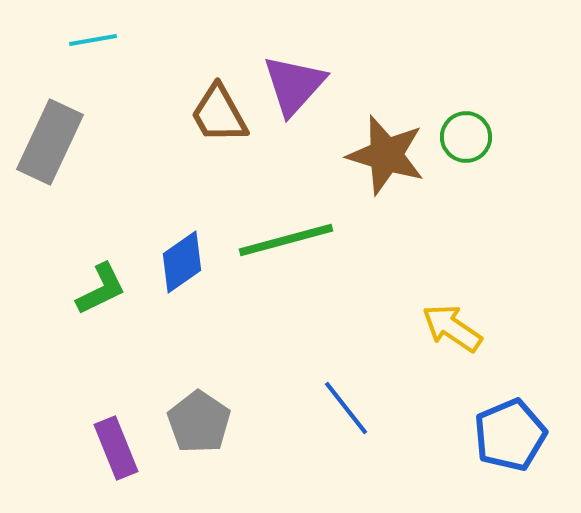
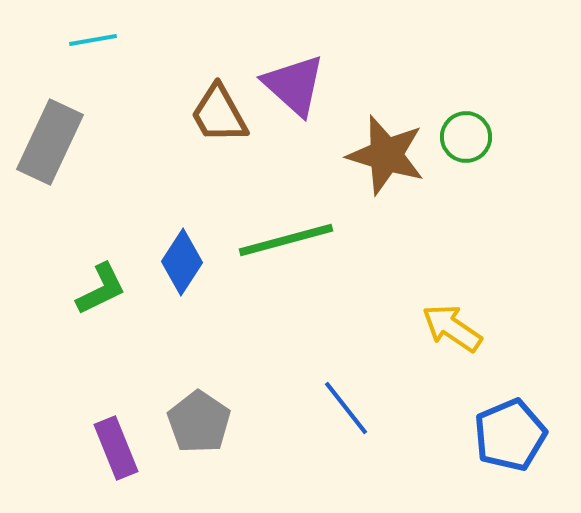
purple triangle: rotated 30 degrees counterclockwise
blue diamond: rotated 22 degrees counterclockwise
